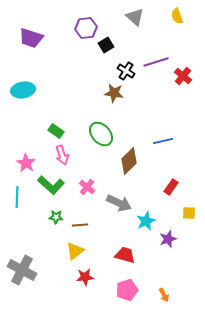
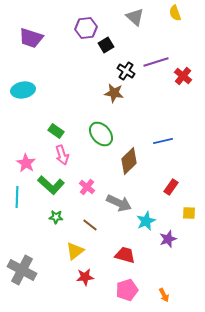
yellow semicircle: moved 2 px left, 3 px up
brown line: moved 10 px right; rotated 42 degrees clockwise
